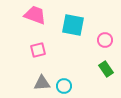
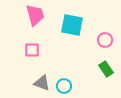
pink trapezoid: rotated 55 degrees clockwise
cyan square: moved 1 px left
pink square: moved 6 px left; rotated 14 degrees clockwise
gray triangle: rotated 24 degrees clockwise
